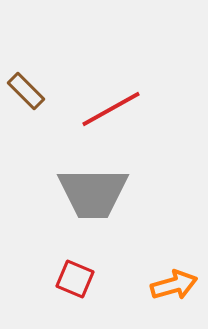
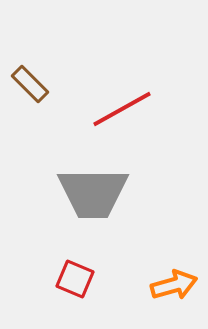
brown rectangle: moved 4 px right, 7 px up
red line: moved 11 px right
